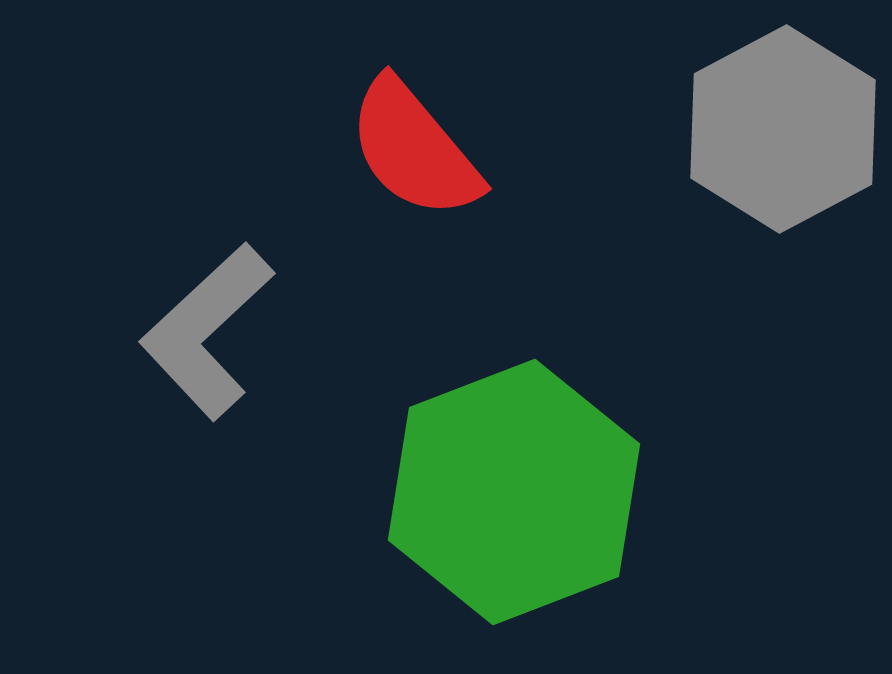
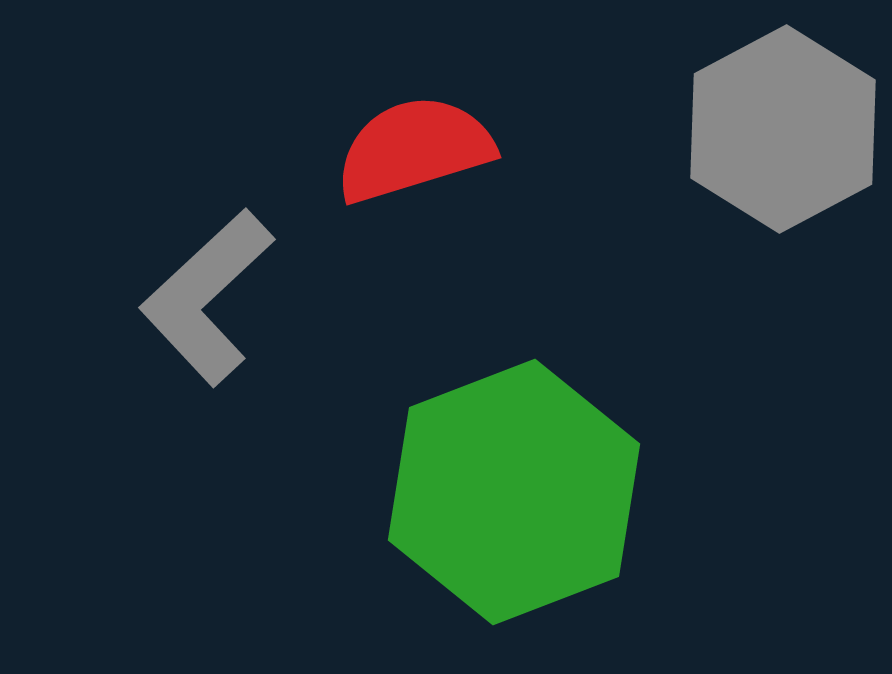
red semicircle: rotated 113 degrees clockwise
gray L-shape: moved 34 px up
